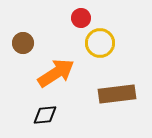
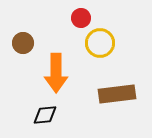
orange arrow: rotated 123 degrees clockwise
